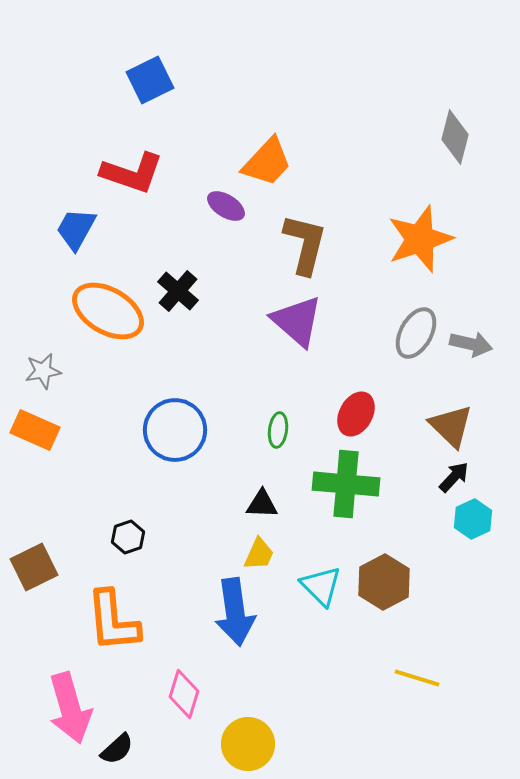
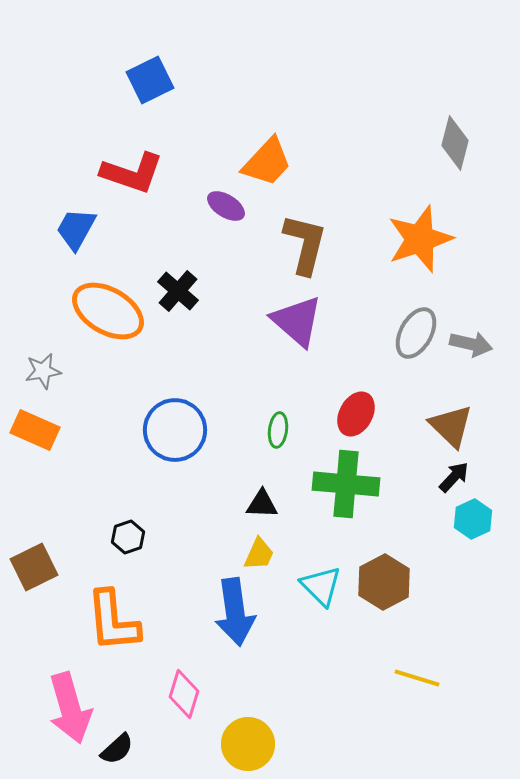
gray diamond: moved 6 px down
